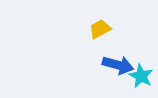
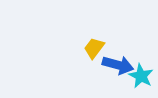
yellow trapezoid: moved 6 px left, 19 px down; rotated 25 degrees counterclockwise
